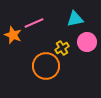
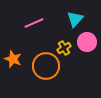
cyan triangle: rotated 36 degrees counterclockwise
orange star: moved 24 px down
yellow cross: moved 2 px right
